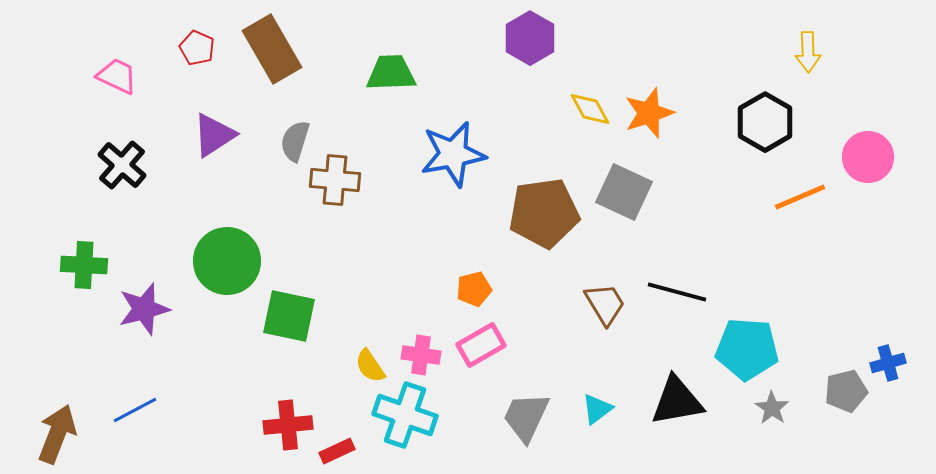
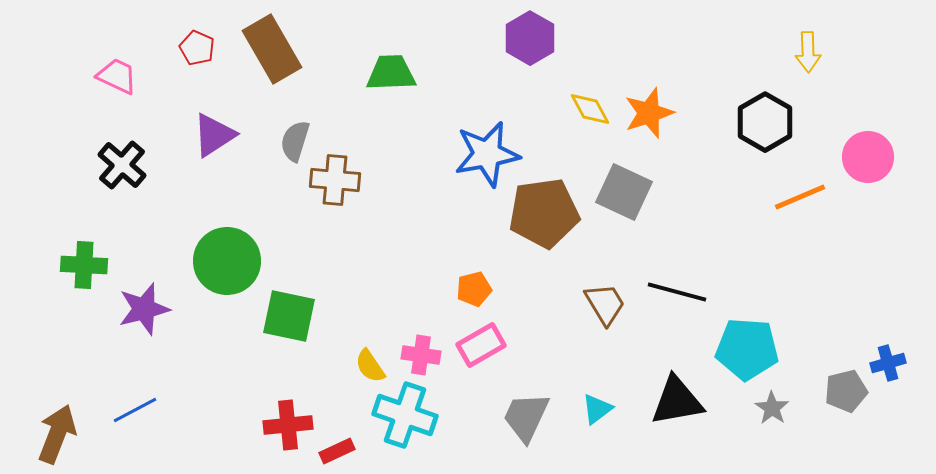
blue star: moved 34 px right
